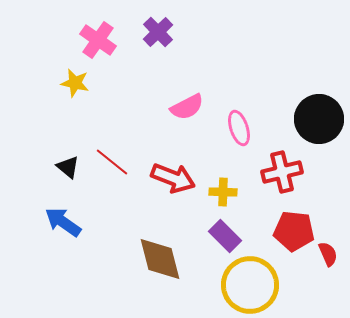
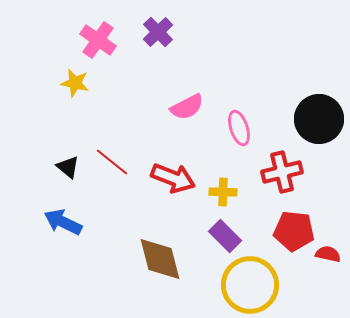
blue arrow: rotated 9 degrees counterclockwise
red semicircle: rotated 55 degrees counterclockwise
